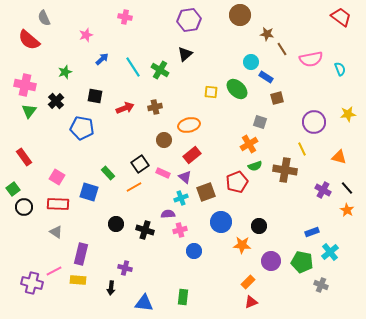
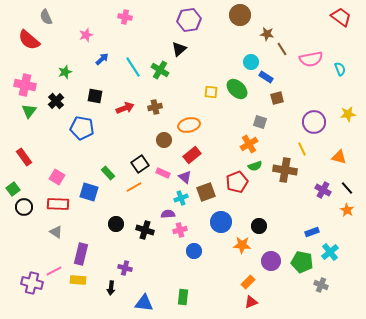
gray semicircle at (44, 18): moved 2 px right, 1 px up
black triangle at (185, 54): moved 6 px left, 5 px up
